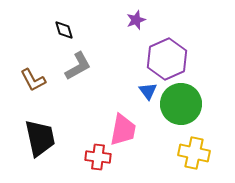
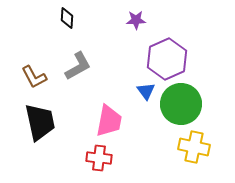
purple star: rotated 18 degrees clockwise
black diamond: moved 3 px right, 12 px up; rotated 20 degrees clockwise
brown L-shape: moved 1 px right, 3 px up
blue triangle: moved 2 px left
pink trapezoid: moved 14 px left, 9 px up
black trapezoid: moved 16 px up
yellow cross: moved 6 px up
red cross: moved 1 px right, 1 px down
